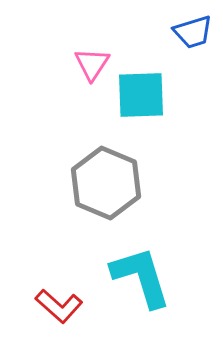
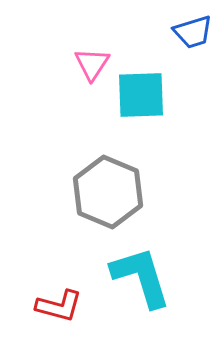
gray hexagon: moved 2 px right, 9 px down
red L-shape: rotated 27 degrees counterclockwise
